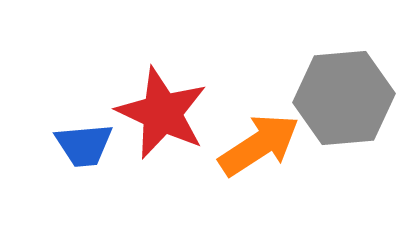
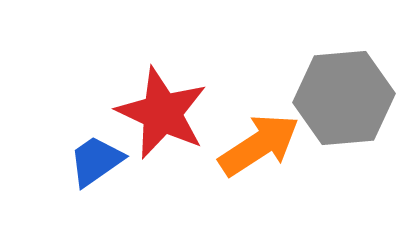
blue trapezoid: moved 12 px right, 16 px down; rotated 150 degrees clockwise
